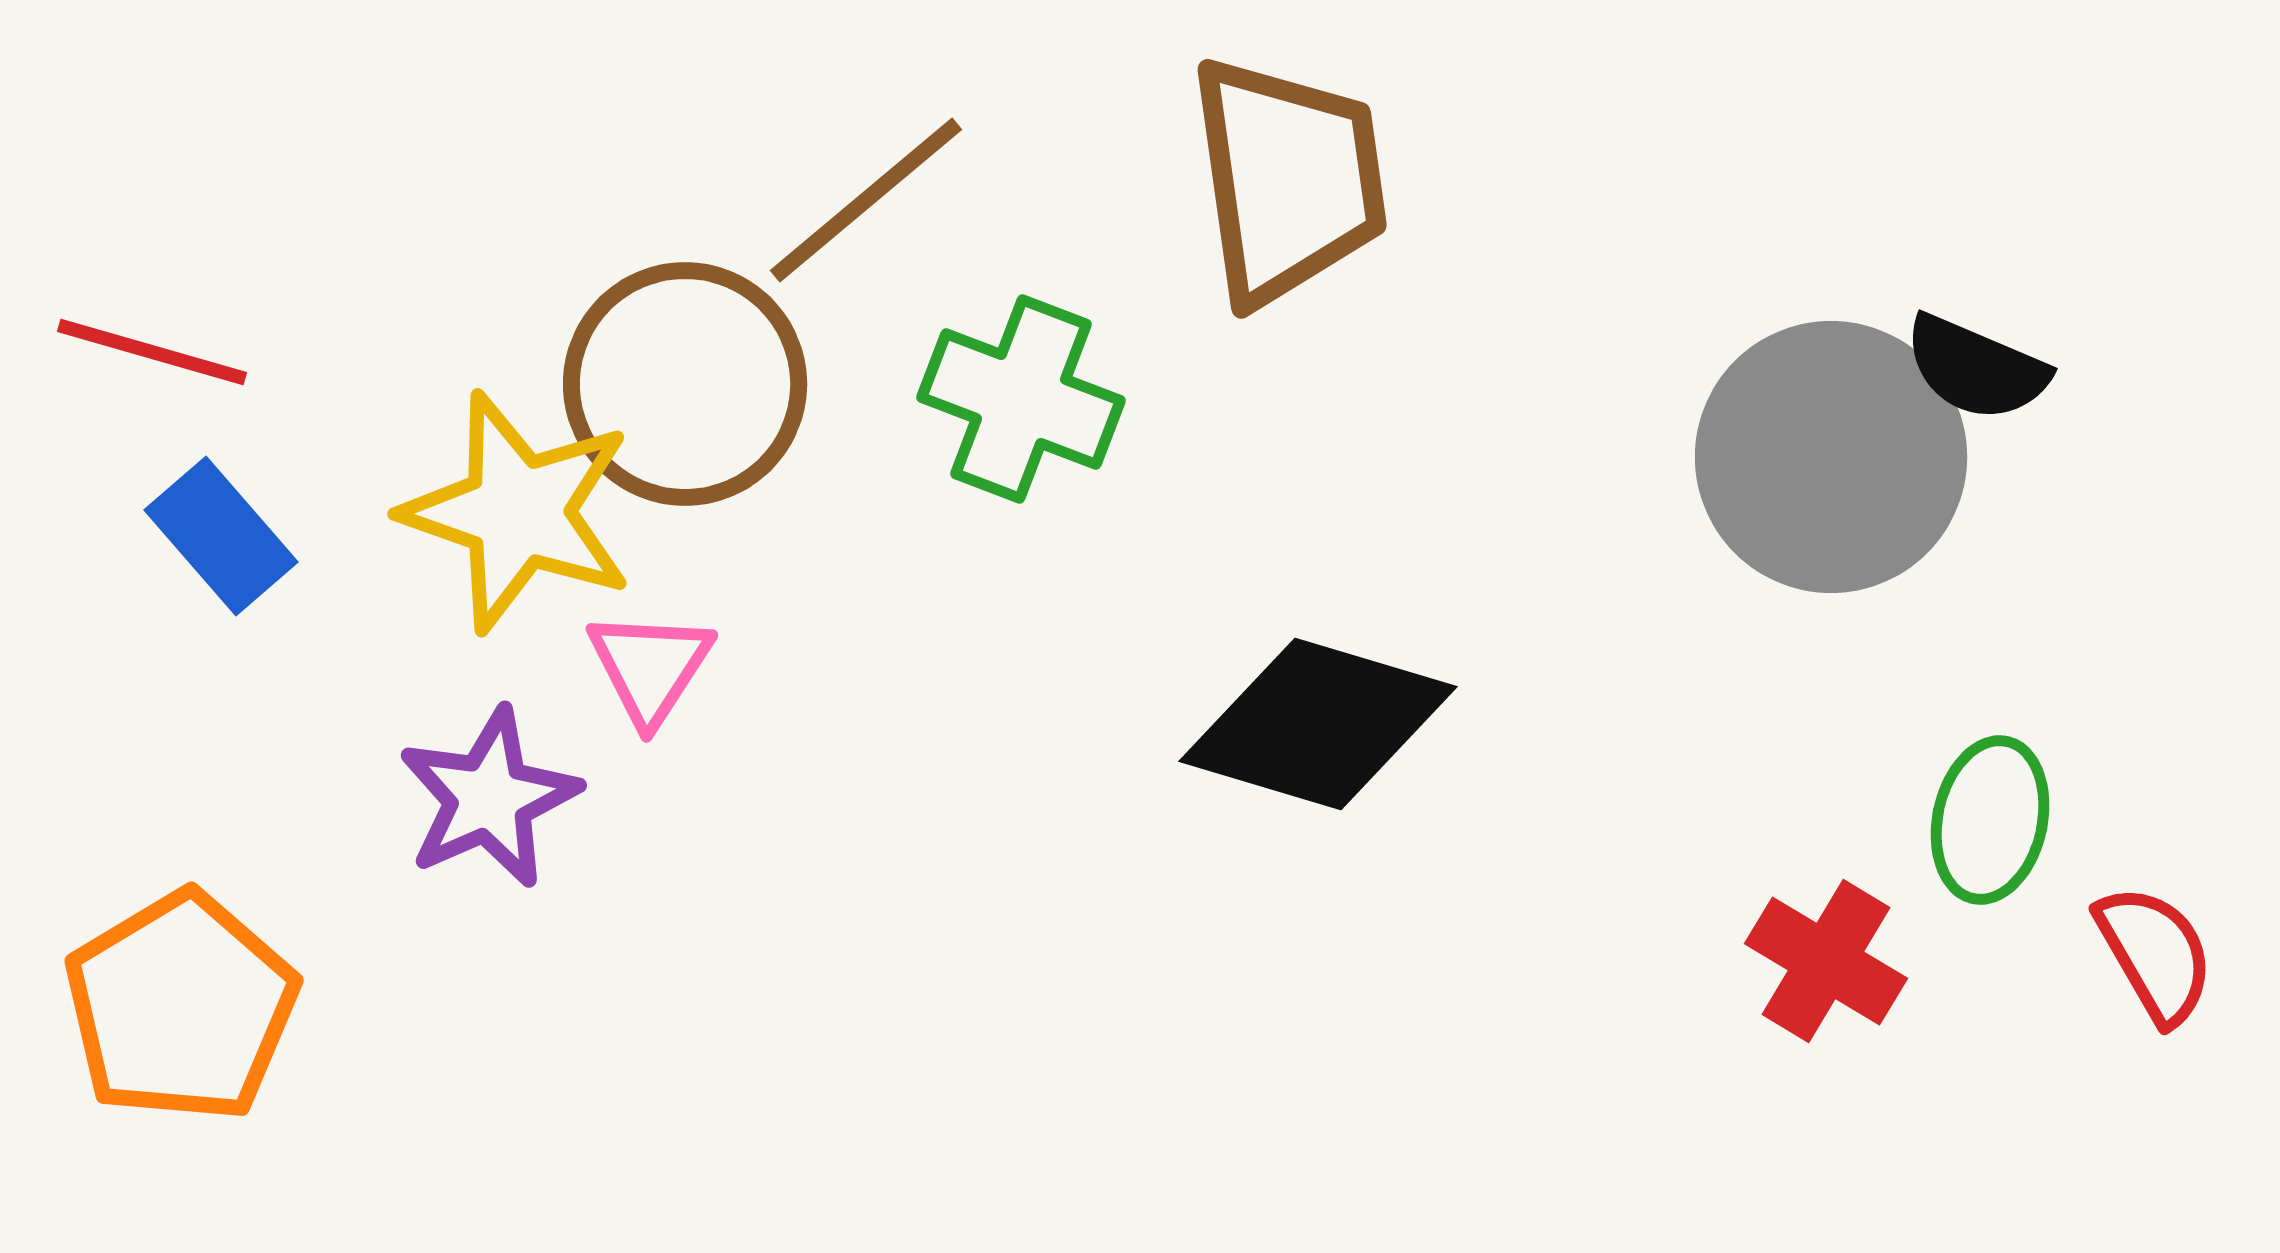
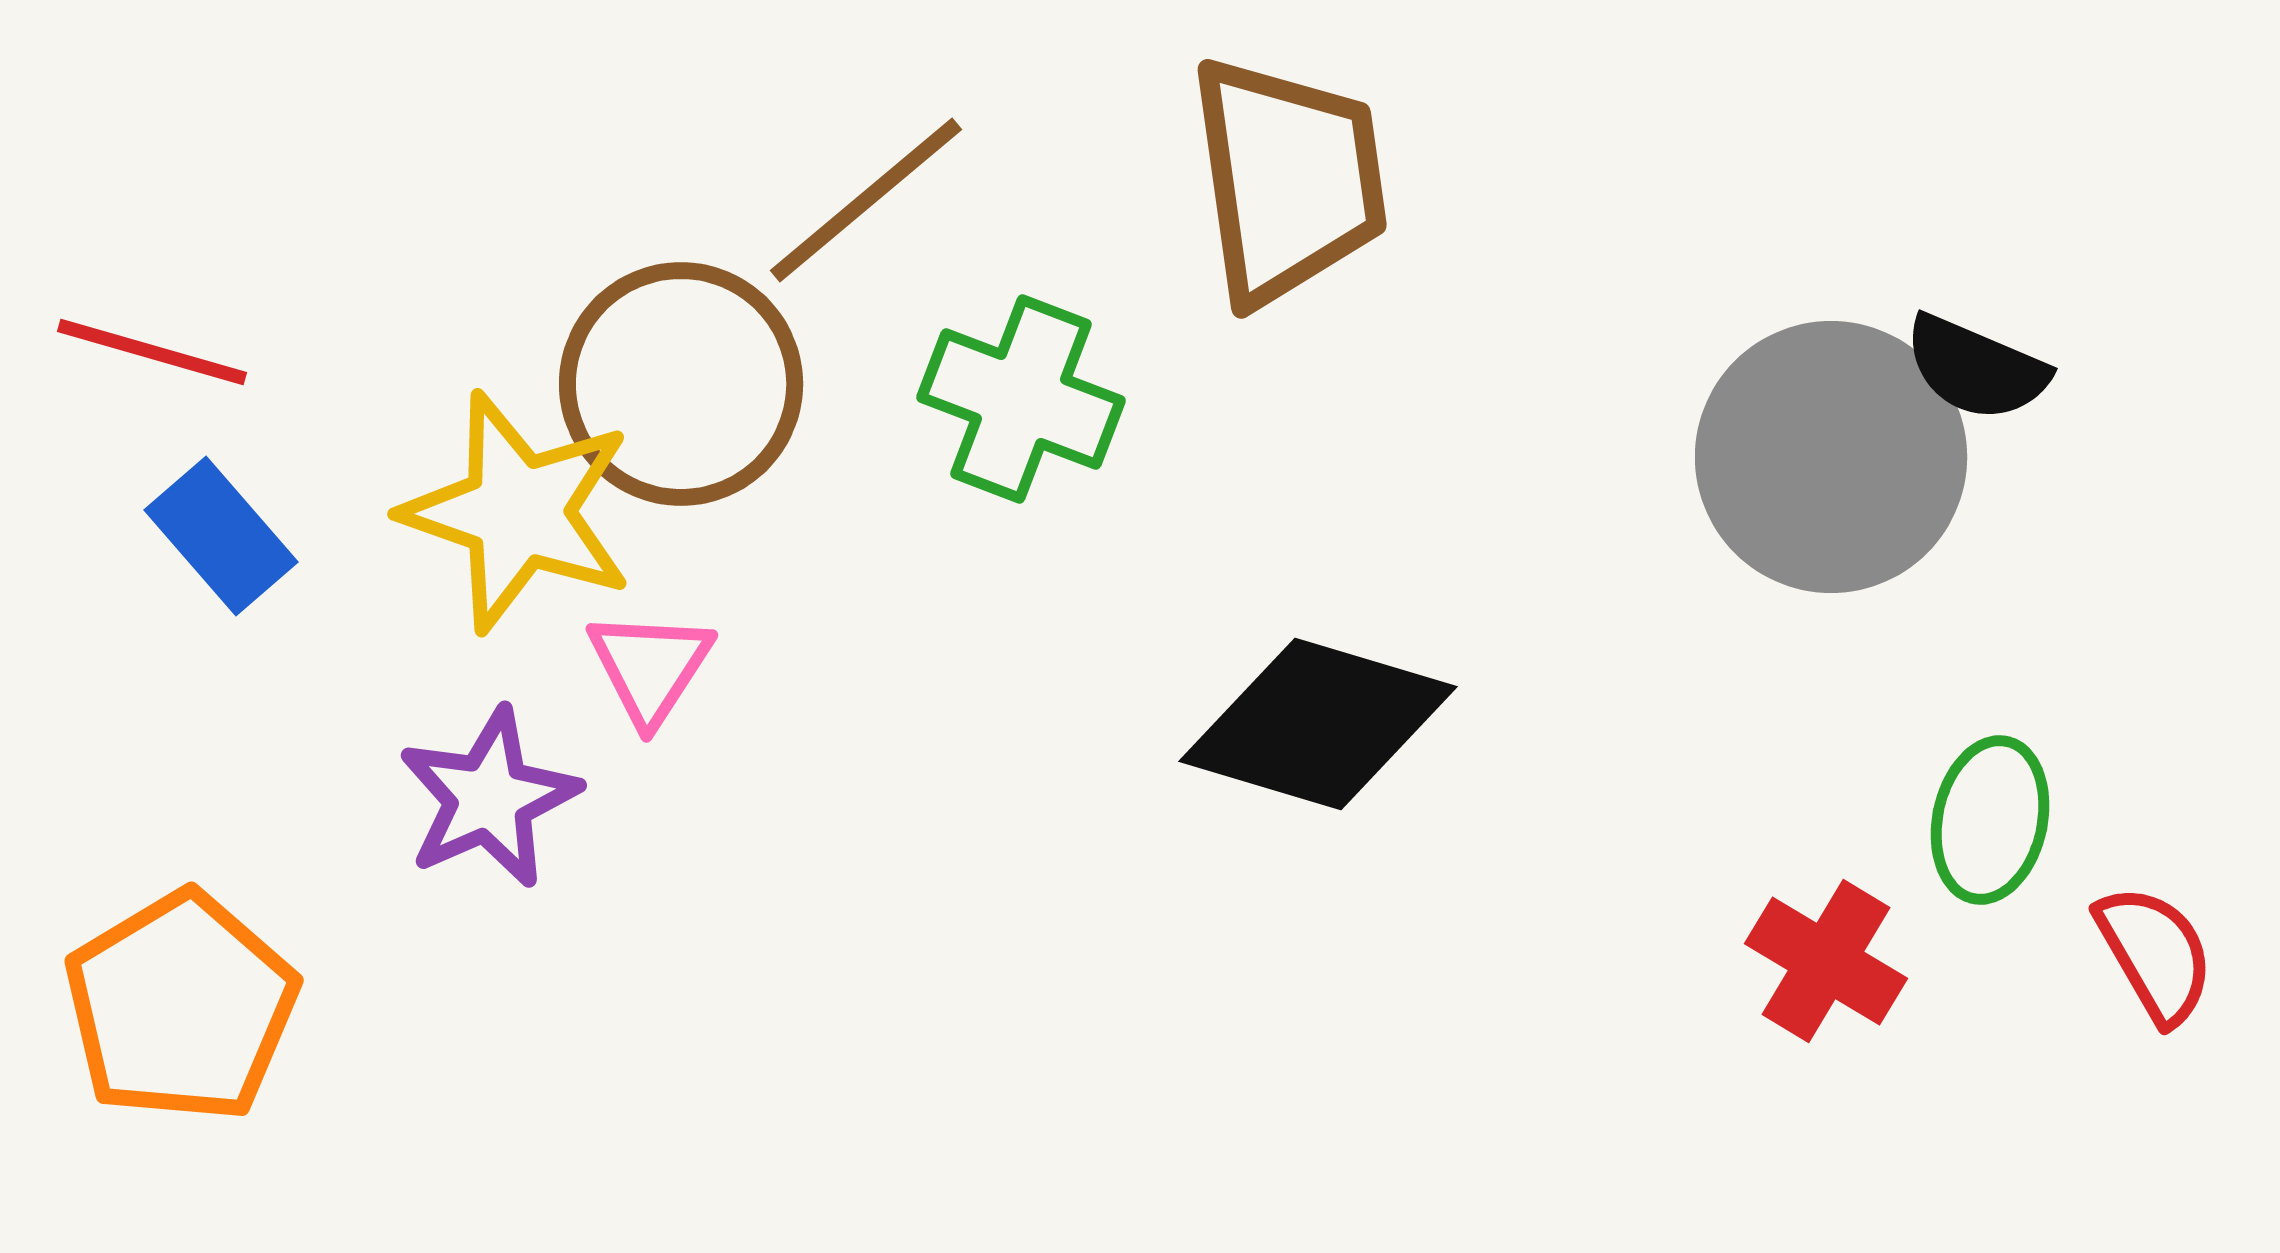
brown circle: moved 4 px left
